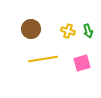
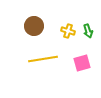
brown circle: moved 3 px right, 3 px up
